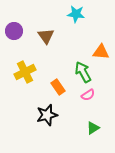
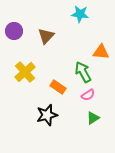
cyan star: moved 4 px right
brown triangle: rotated 18 degrees clockwise
yellow cross: rotated 15 degrees counterclockwise
orange rectangle: rotated 21 degrees counterclockwise
green triangle: moved 10 px up
